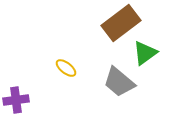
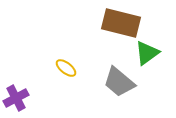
brown rectangle: rotated 51 degrees clockwise
green triangle: moved 2 px right
purple cross: moved 2 px up; rotated 20 degrees counterclockwise
